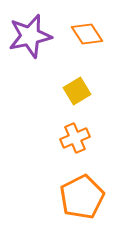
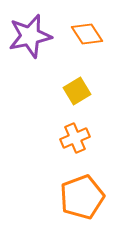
orange pentagon: rotated 6 degrees clockwise
